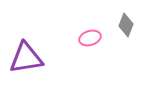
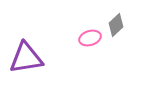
gray diamond: moved 10 px left; rotated 25 degrees clockwise
